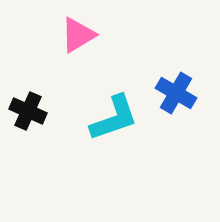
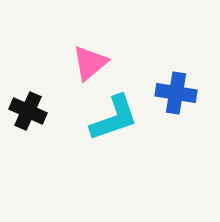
pink triangle: moved 12 px right, 28 px down; rotated 9 degrees counterclockwise
blue cross: rotated 21 degrees counterclockwise
